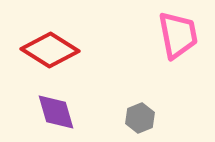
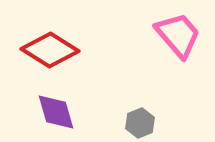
pink trapezoid: rotated 30 degrees counterclockwise
gray hexagon: moved 5 px down
